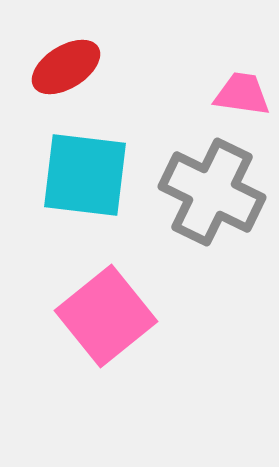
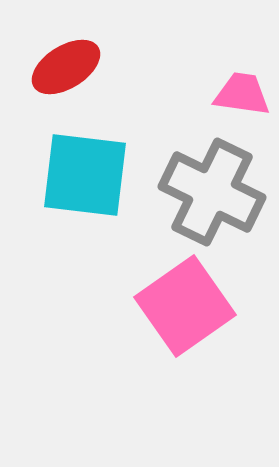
pink square: moved 79 px right, 10 px up; rotated 4 degrees clockwise
